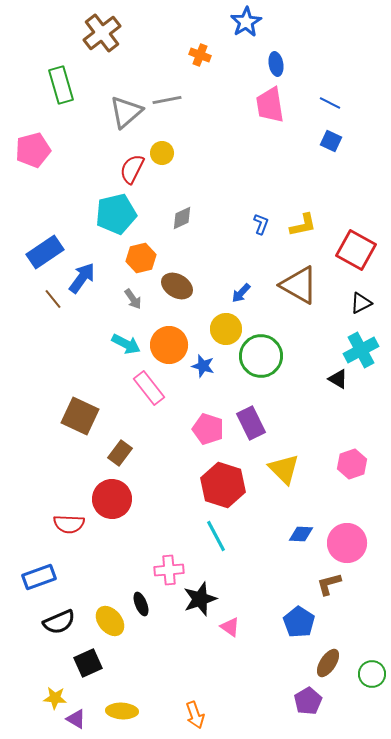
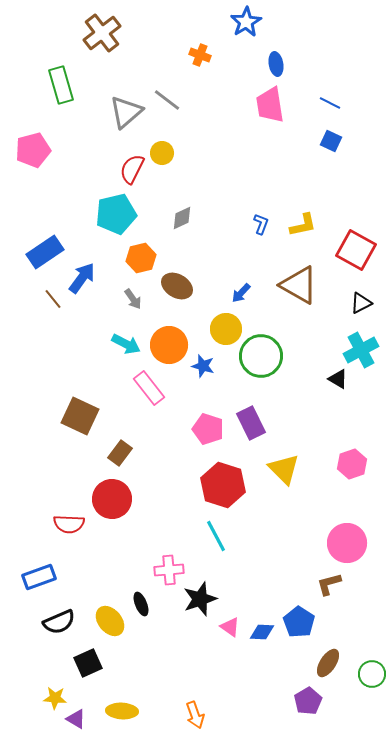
gray line at (167, 100): rotated 48 degrees clockwise
blue diamond at (301, 534): moved 39 px left, 98 px down
